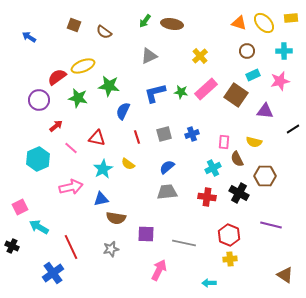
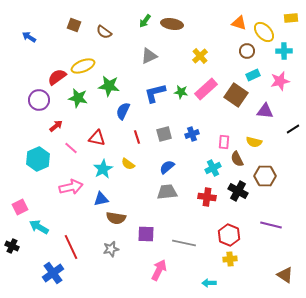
yellow ellipse at (264, 23): moved 9 px down
black cross at (239, 193): moved 1 px left, 2 px up
